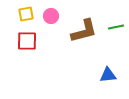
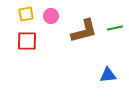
green line: moved 1 px left, 1 px down
